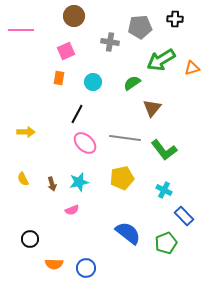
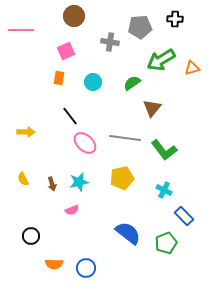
black line: moved 7 px left, 2 px down; rotated 66 degrees counterclockwise
black circle: moved 1 px right, 3 px up
